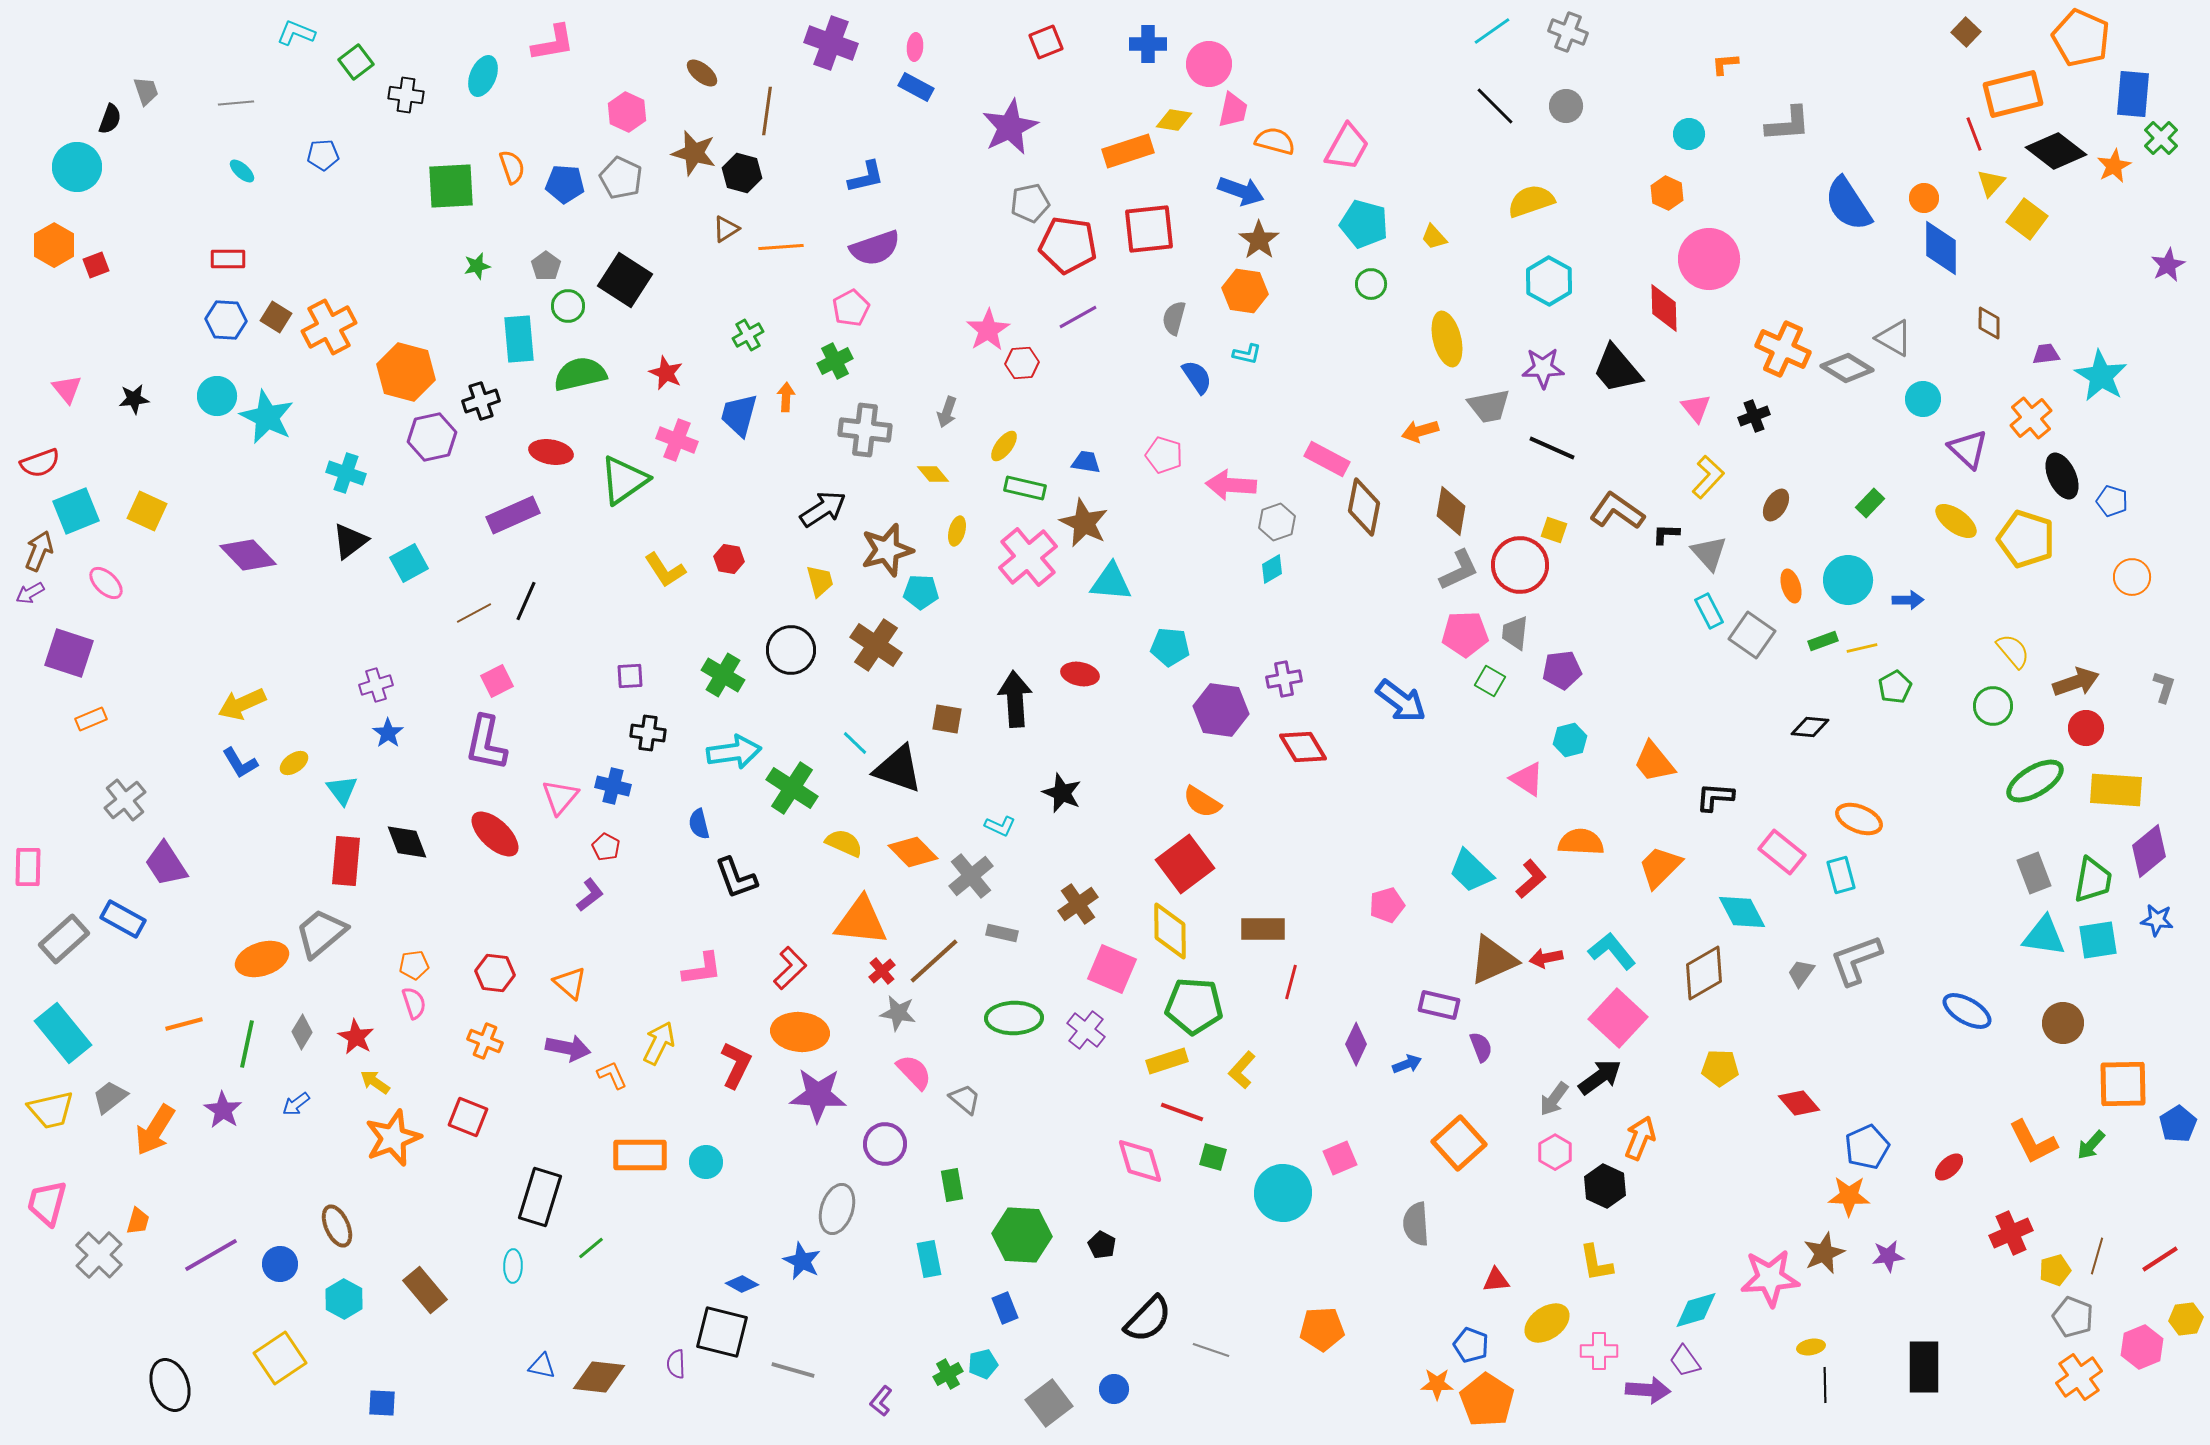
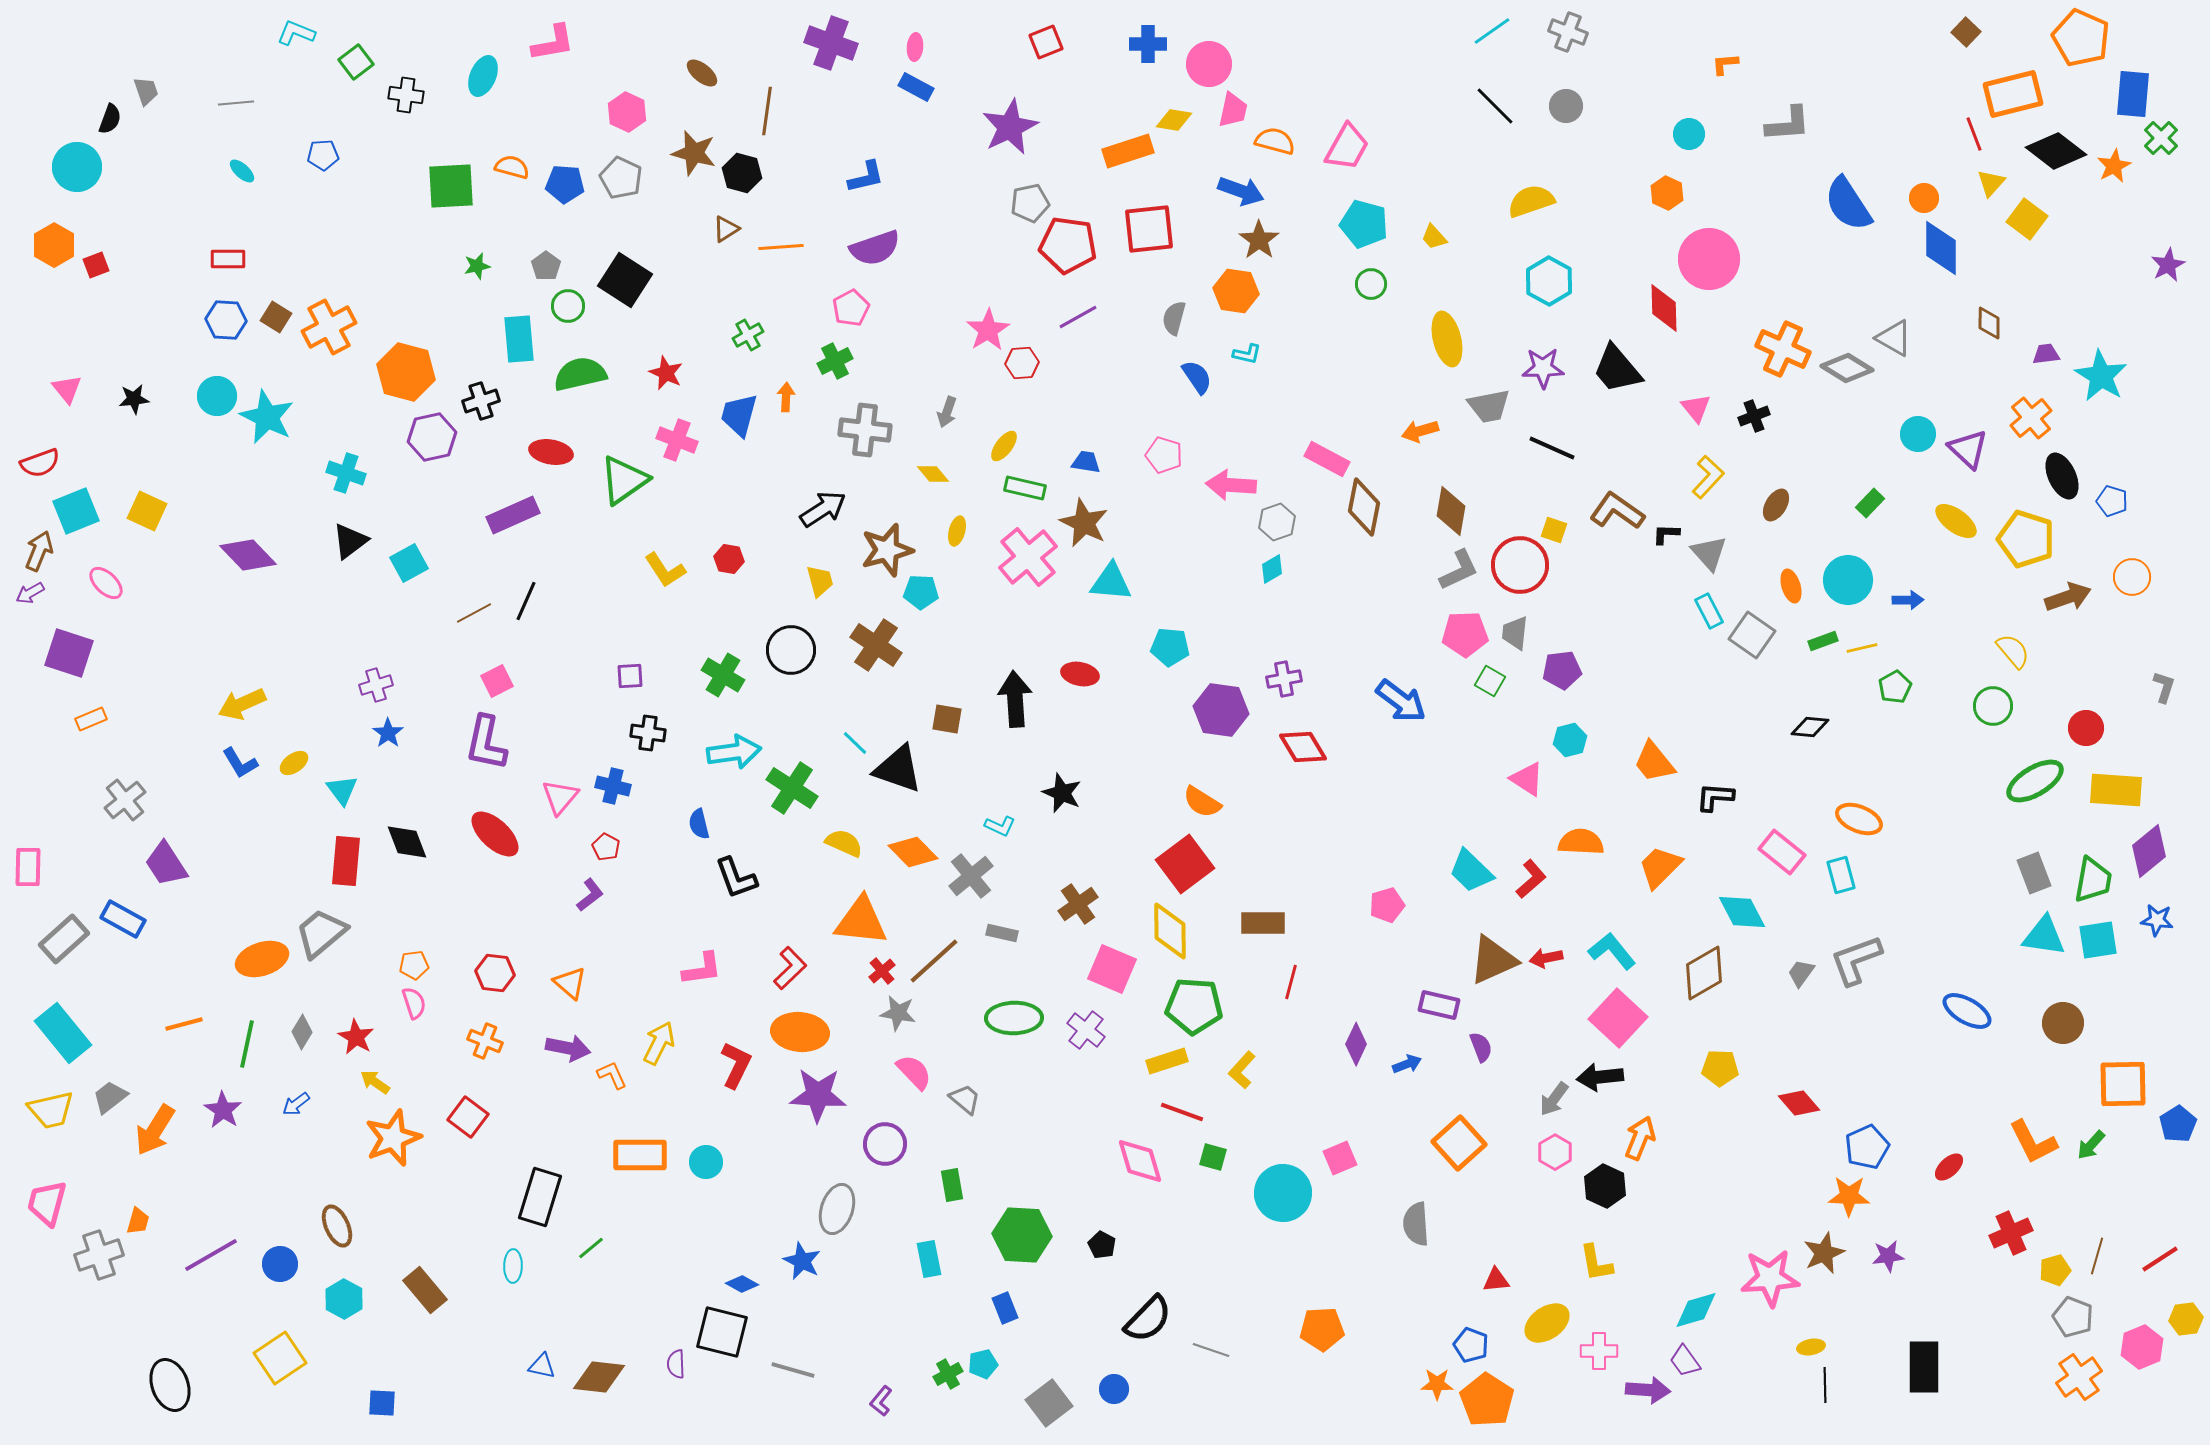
orange semicircle at (512, 167): rotated 56 degrees counterclockwise
orange hexagon at (1245, 291): moved 9 px left
cyan circle at (1923, 399): moved 5 px left, 35 px down
brown arrow at (2076, 682): moved 8 px left, 85 px up
brown rectangle at (1263, 929): moved 6 px up
black arrow at (1600, 1077): rotated 150 degrees counterclockwise
red square at (468, 1117): rotated 15 degrees clockwise
gray cross at (99, 1255): rotated 27 degrees clockwise
